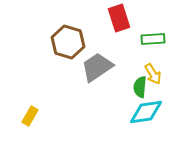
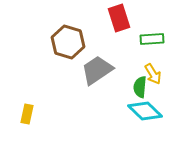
green rectangle: moved 1 px left
gray trapezoid: moved 3 px down
cyan diamond: moved 1 px left, 1 px up; rotated 52 degrees clockwise
yellow rectangle: moved 3 px left, 2 px up; rotated 18 degrees counterclockwise
